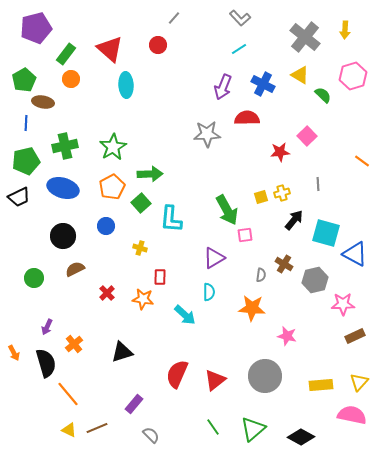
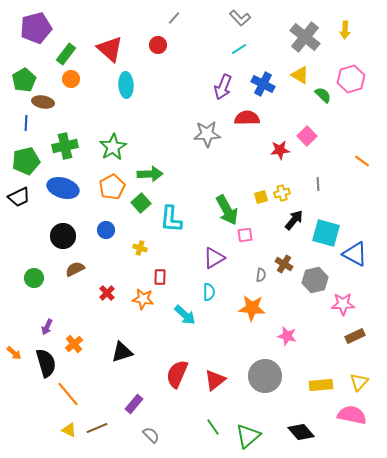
pink hexagon at (353, 76): moved 2 px left, 3 px down
red star at (280, 152): moved 2 px up
blue circle at (106, 226): moved 4 px down
orange arrow at (14, 353): rotated 21 degrees counterclockwise
green triangle at (253, 429): moved 5 px left, 7 px down
black diamond at (301, 437): moved 5 px up; rotated 20 degrees clockwise
